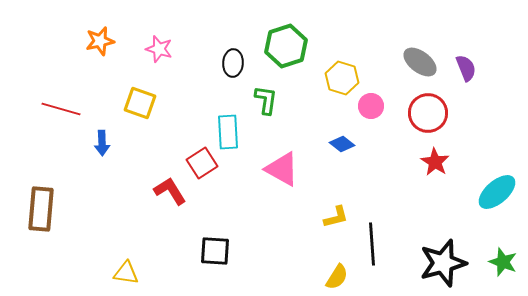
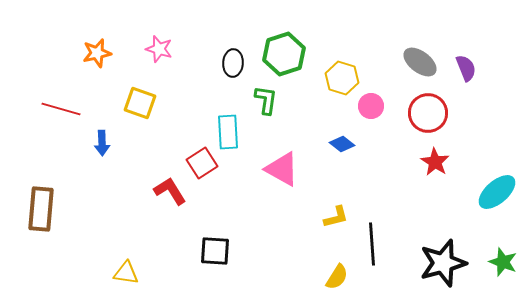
orange star: moved 3 px left, 12 px down
green hexagon: moved 2 px left, 8 px down
